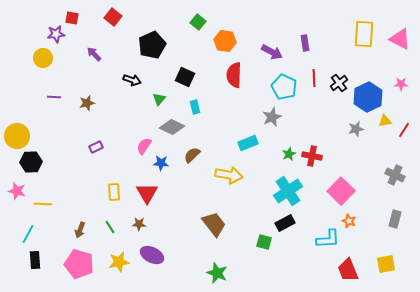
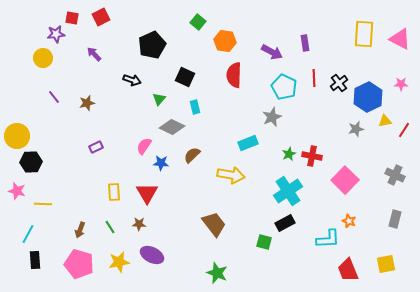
red square at (113, 17): moved 12 px left; rotated 24 degrees clockwise
purple line at (54, 97): rotated 48 degrees clockwise
yellow arrow at (229, 175): moved 2 px right
pink square at (341, 191): moved 4 px right, 11 px up
